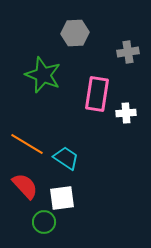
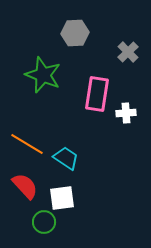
gray cross: rotated 35 degrees counterclockwise
